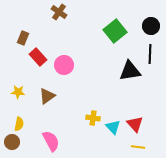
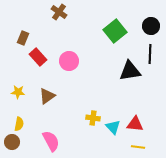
pink circle: moved 5 px right, 4 px up
red triangle: rotated 42 degrees counterclockwise
